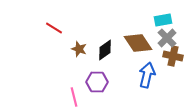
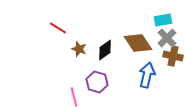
red line: moved 4 px right
purple hexagon: rotated 15 degrees clockwise
